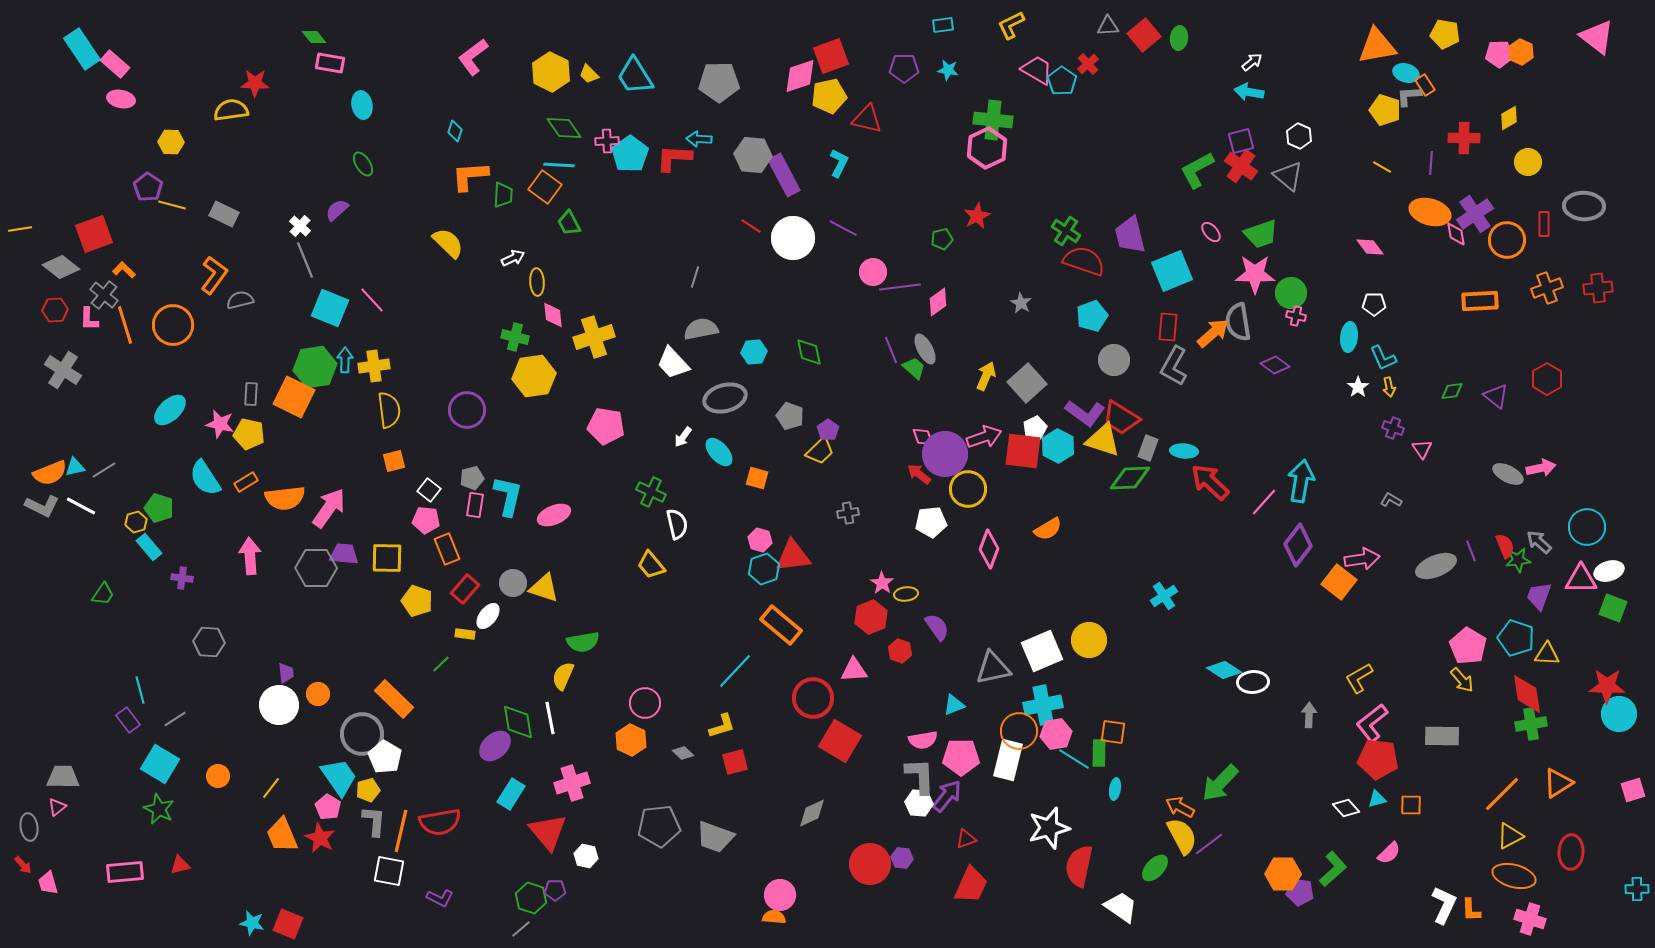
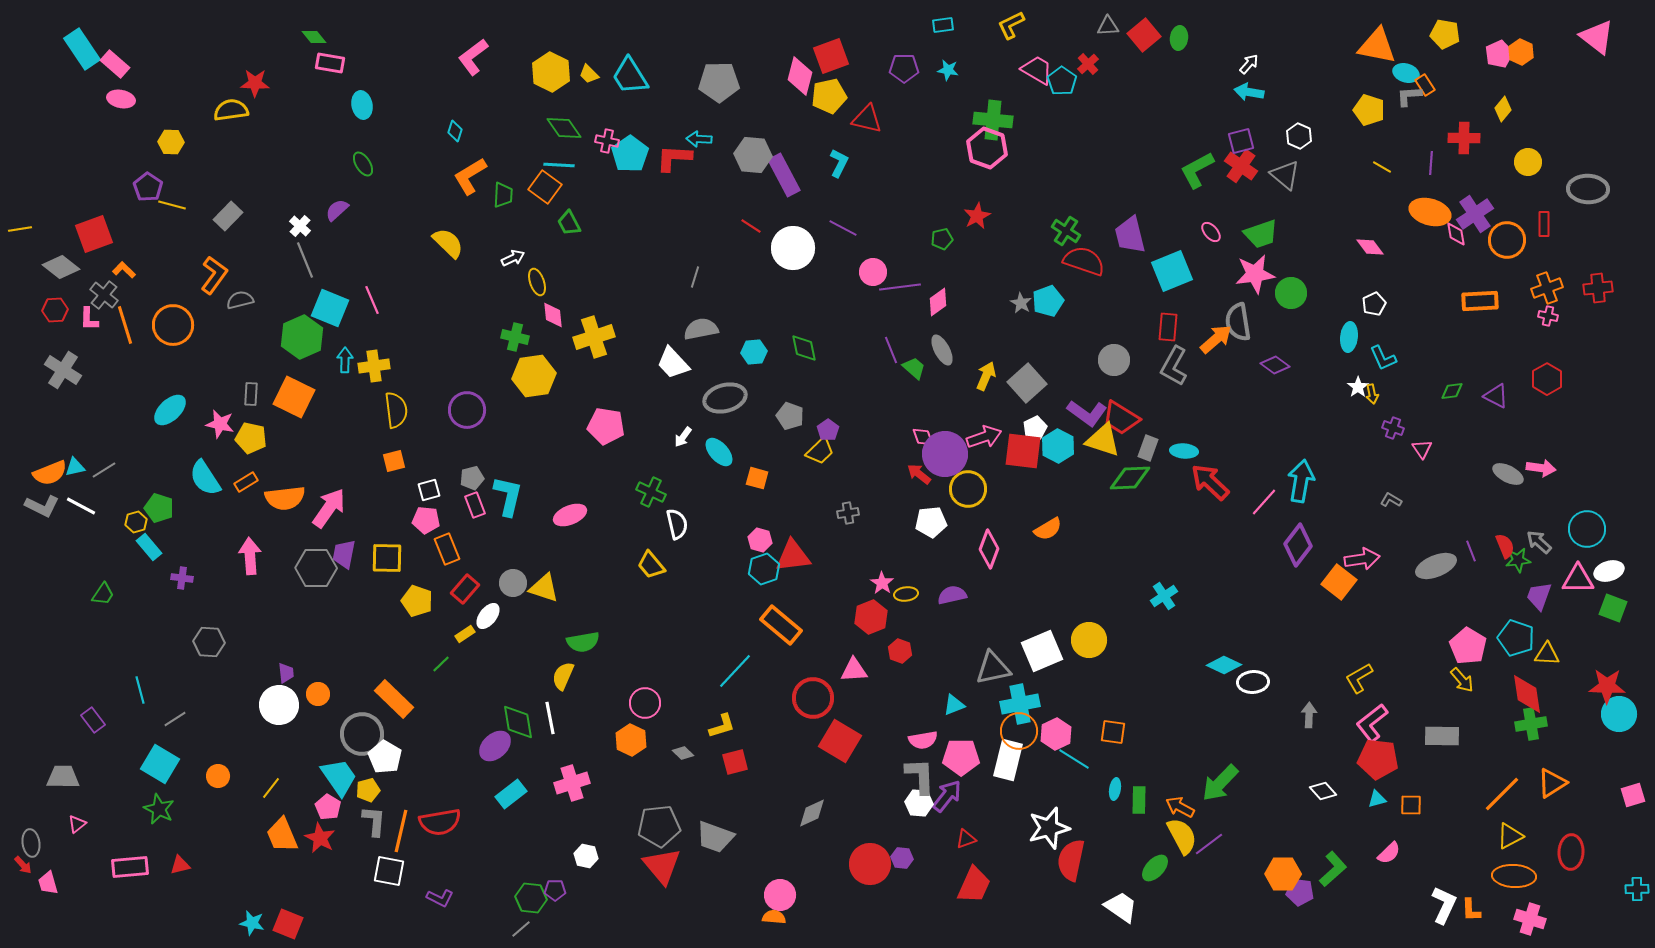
orange triangle at (1377, 46): rotated 21 degrees clockwise
pink pentagon at (1499, 54): rotated 24 degrees counterclockwise
white arrow at (1252, 62): moved 3 px left, 2 px down; rotated 10 degrees counterclockwise
cyan trapezoid at (635, 76): moved 5 px left
pink diamond at (800, 76): rotated 57 degrees counterclockwise
yellow pentagon at (1385, 110): moved 16 px left
yellow diamond at (1509, 118): moved 6 px left, 9 px up; rotated 20 degrees counterclockwise
pink cross at (607, 141): rotated 15 degrees clockwise
pink hexagon at (987, 148): rotated 15 degrees counterclockwise
orange L-shape at (470, 176): rotated 27 degrees counterclockwise
gray triangle at (1288, 176): moved 3 px left, 1 px up
gray ellipse at (1584, 206): moved 4 px right, 17 px up
gray rectangle at (224, 214): moved 4 px right, 2 px down; rotated 72 degrees counterclockwise
white circle at (793, 238): moved 10 px down
pink star at (1255, 274): rotated 9 degrees counterclockwise
yellow ellipse at (537, 282): rotated 16 degrees counterclockwise
pink line at (372, 300): rotated 20 degrees clockwise
white pentagon at (1374, 304): rotated 25 degrees counterclockwise
cyan pentagon at (1092, 316): moved 44 px left, 15 px up
pink cross at (1296, 316): moved 252 px right
orange arrow at (1213, 333): moved 3 px right, 6 px down
gray ellipse at (925, 349): moved 17 px right, 1 px down
green diamond at (809, 352): moved 5 px left, 4 px up
green hexagon at (315, 367): moved 13 px left, 30 px up; rotated 15 degrees counterclockwise
yellow arrow at (1389, 387): moved 17 px left, 7 px down
purple triangle at (1496, 396): rotated 12 degrees counterclockwise
yellow semicircle at (389, 410): moved 7 px right
purple L-shape at (1085, 413): moved 2 px right
yellow pentagon at (249, 434): moved 2 px right, 4 px down
pink arrow at (1541, 468): rotated 20 degrees clockwise
white square at (429, 490): rotated 35 degrees clockwise
pink rectangle at (475, 505): rotated 30 degrees counterclockwise
pink ellipse at (554, 515): moved 16 px right
cyan circle at (1587, 527): moved 2 px down
purple trapezoid at (344, 554): rotated 84 degrees counterclockwise
pink triangle at (1581, 579): moved 3 px left
purple semicircle at (937, 627): moved 15 px right, 32 px up; rotated 68 degrees counterclockwise
yellow rectangle at (465, 634): rotated 42 degrees counterclockwise
cyan diamond at (1224, 670): moved 5 px up; rotated 8 degrees counterclockwise
cyan cross at (1043, 705): moved 23 px left, 1 px up
purple rectangle at (128, 720): moved 35 px left
pink hexagon at (1056, 734): rotated 16 degrees counterclockwise
green rectangle at (1099, 753): moved 40 px right, 47 px down
orange triangle at (1558, 783): moved 6 px left
pink square at (1633, 790): moved 5 px down
cyan rectangle at (511, 794): rotated 20 degrees clockwise
pink triangle at (57, 807): moved 20 px right, 17 px down
white diamond at (1346, 808): moved 23 px left, 17 px up
gray ellipse at (29, 827): moved 2 px right, 16 px down
red triangle at (548, 832): moved 114 px right, 34 px down
red semicircle at (1079, 866): moved 8 px left, 6 px up
pink rectangle at (125, 872): moved 5 px right, 5 px up
orange ellipse at (1514, 876): rotated 12 degrees counterclockwise
red trapezoid at (971, 885): moved 3 px right
green hexagon at (531, 898): rotated 12 degrees counterclockwise
